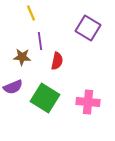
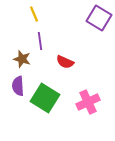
yellow line: moved 3 px right, 1 px down
purple square: moved 11 px right, 10 px up
brown star: moved 2 px down; rotated 12 degrees clockwise
red semicircle: moved 8 px right, 1 px down; rotated 102 degrees clockwise
purple semicircle: moved 5 px right, 1 px up; rotated 108 degrees clockwise
pink cross: rotated 30 degrees counterclockwise
